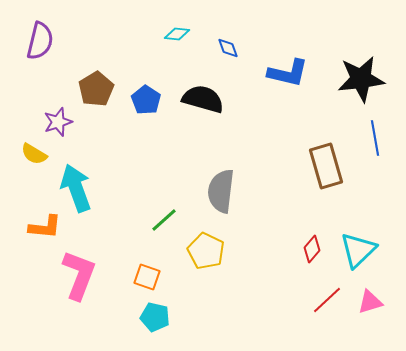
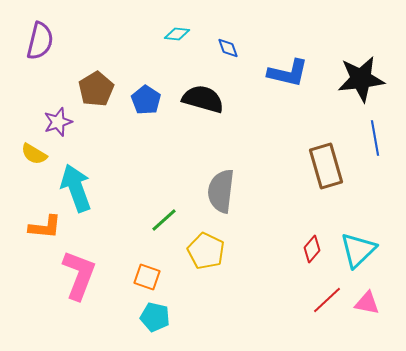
pink triangle: moved 3 px left, 1 px down; rotated 28 degrees clockwise
